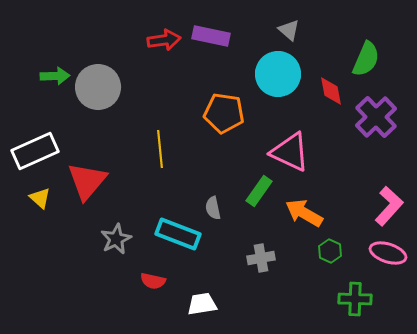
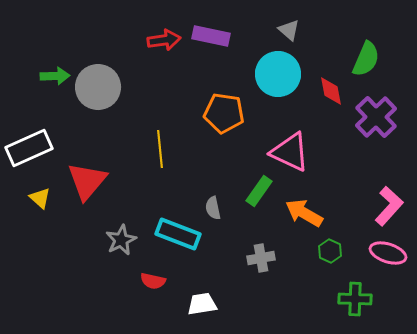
white rectangle: moved 6 px left, 3 px up
gray star: moved 5 px right, 1 px down
